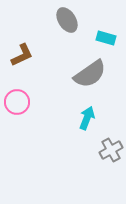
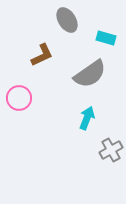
brown L-shape: moved 20 px right
pink circle: moved 2 px right, 4 px up
